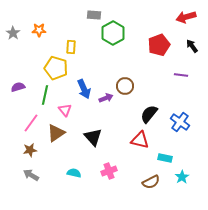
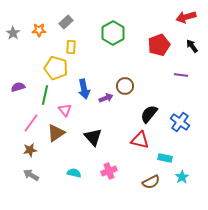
gray rectangle: moved 28 px left, 7 px down; rotated 48 degrees counterclockwise
blue arrow: rotated 12 degrees clockwise
